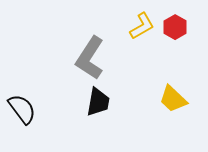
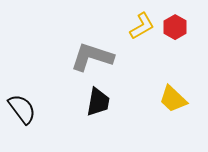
gray L-shape: moved 2 px right, 1 px up; rotated 75 degrees clockwise
